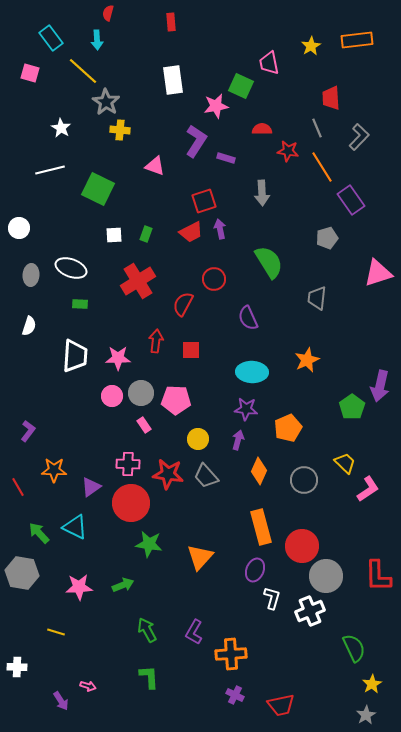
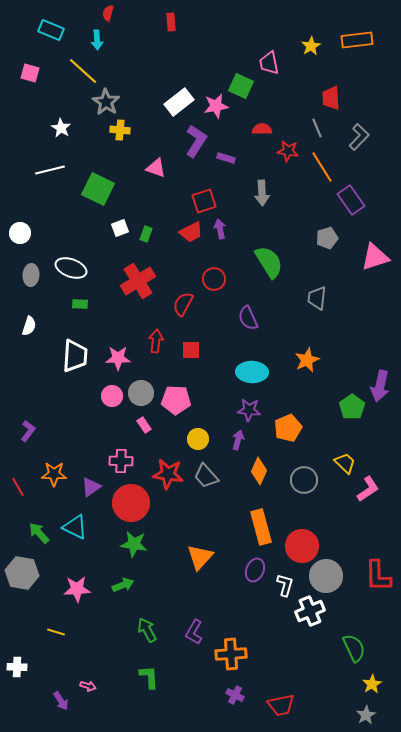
cyan rectangle at (51, 38): moved 8 px up; rotated 30 degrees counterclockwise
white rectangle at (173, 80): moved 6 px right, 22 px down; rotated 60 degrees clockwise
pink triangle at (155, 166): moved 1 px right, 2 px down
white circle at (19, 228): moved 1 px right, 5 px down
white square at (114, 235): moved 6 px right, 7 px up; rotated 18 degrees counterclockwise
pink triangle at (378, 273): moved 3 px left, 16 px up
purple star at (246, 409): moved 3 px right, 1 px down
pink cross at (128, 464): moved 7 px left, 3 px up
orange star at (54, 470): moved 4 px down
green star at (149, 544): moved 15 px left
pink star at (79, 587): moved 2 px left, 2 px down
white L-shape at (272, 598): moved 13 px right, 13 px up
